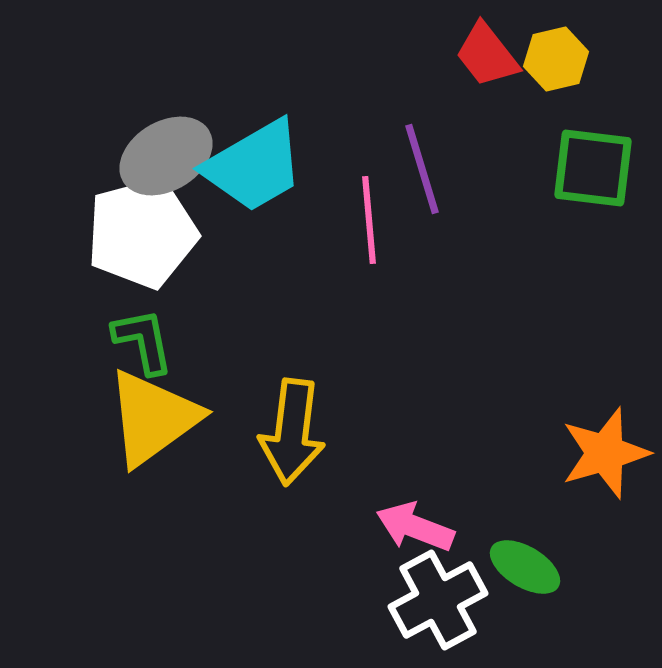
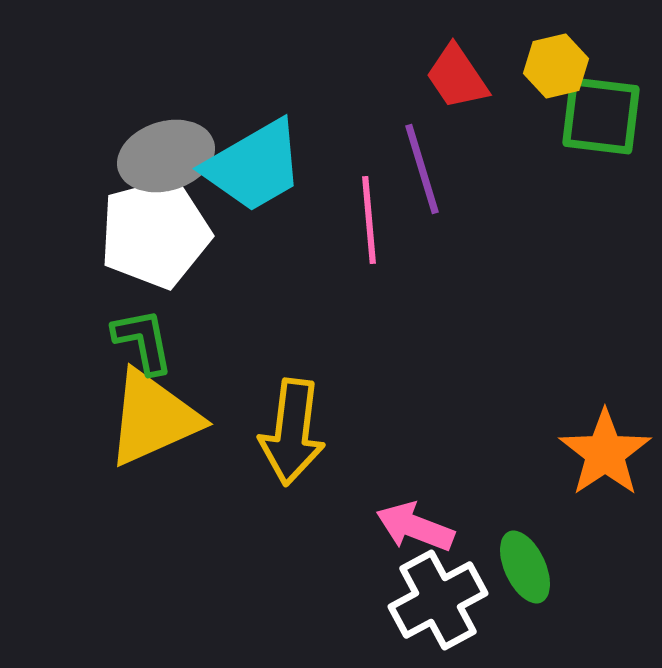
red trapezoid: moved 30 px left, 22 px down; rotated 4 degrees clockwise
yellow hexagon: moved 7 px down
gray ellipse: rotated 14 degrees clockwise
green square: moved 8 px right, 52 px up
white pentagon: moved 13 px right
yellow triangle: rotated 12 degrees clockwise
orange star: rotated 18 degrees counterclockwise
green ellipse: rotated 34 degrees clockwise
